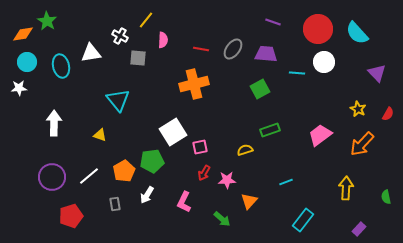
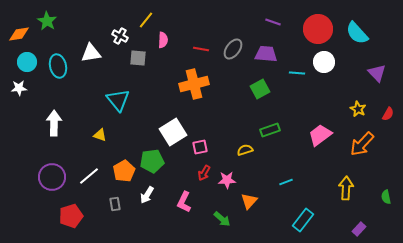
orange diamond at (23, 34): moved 4 px left
cyan ellipse at (61, 66): moved 3 px left
